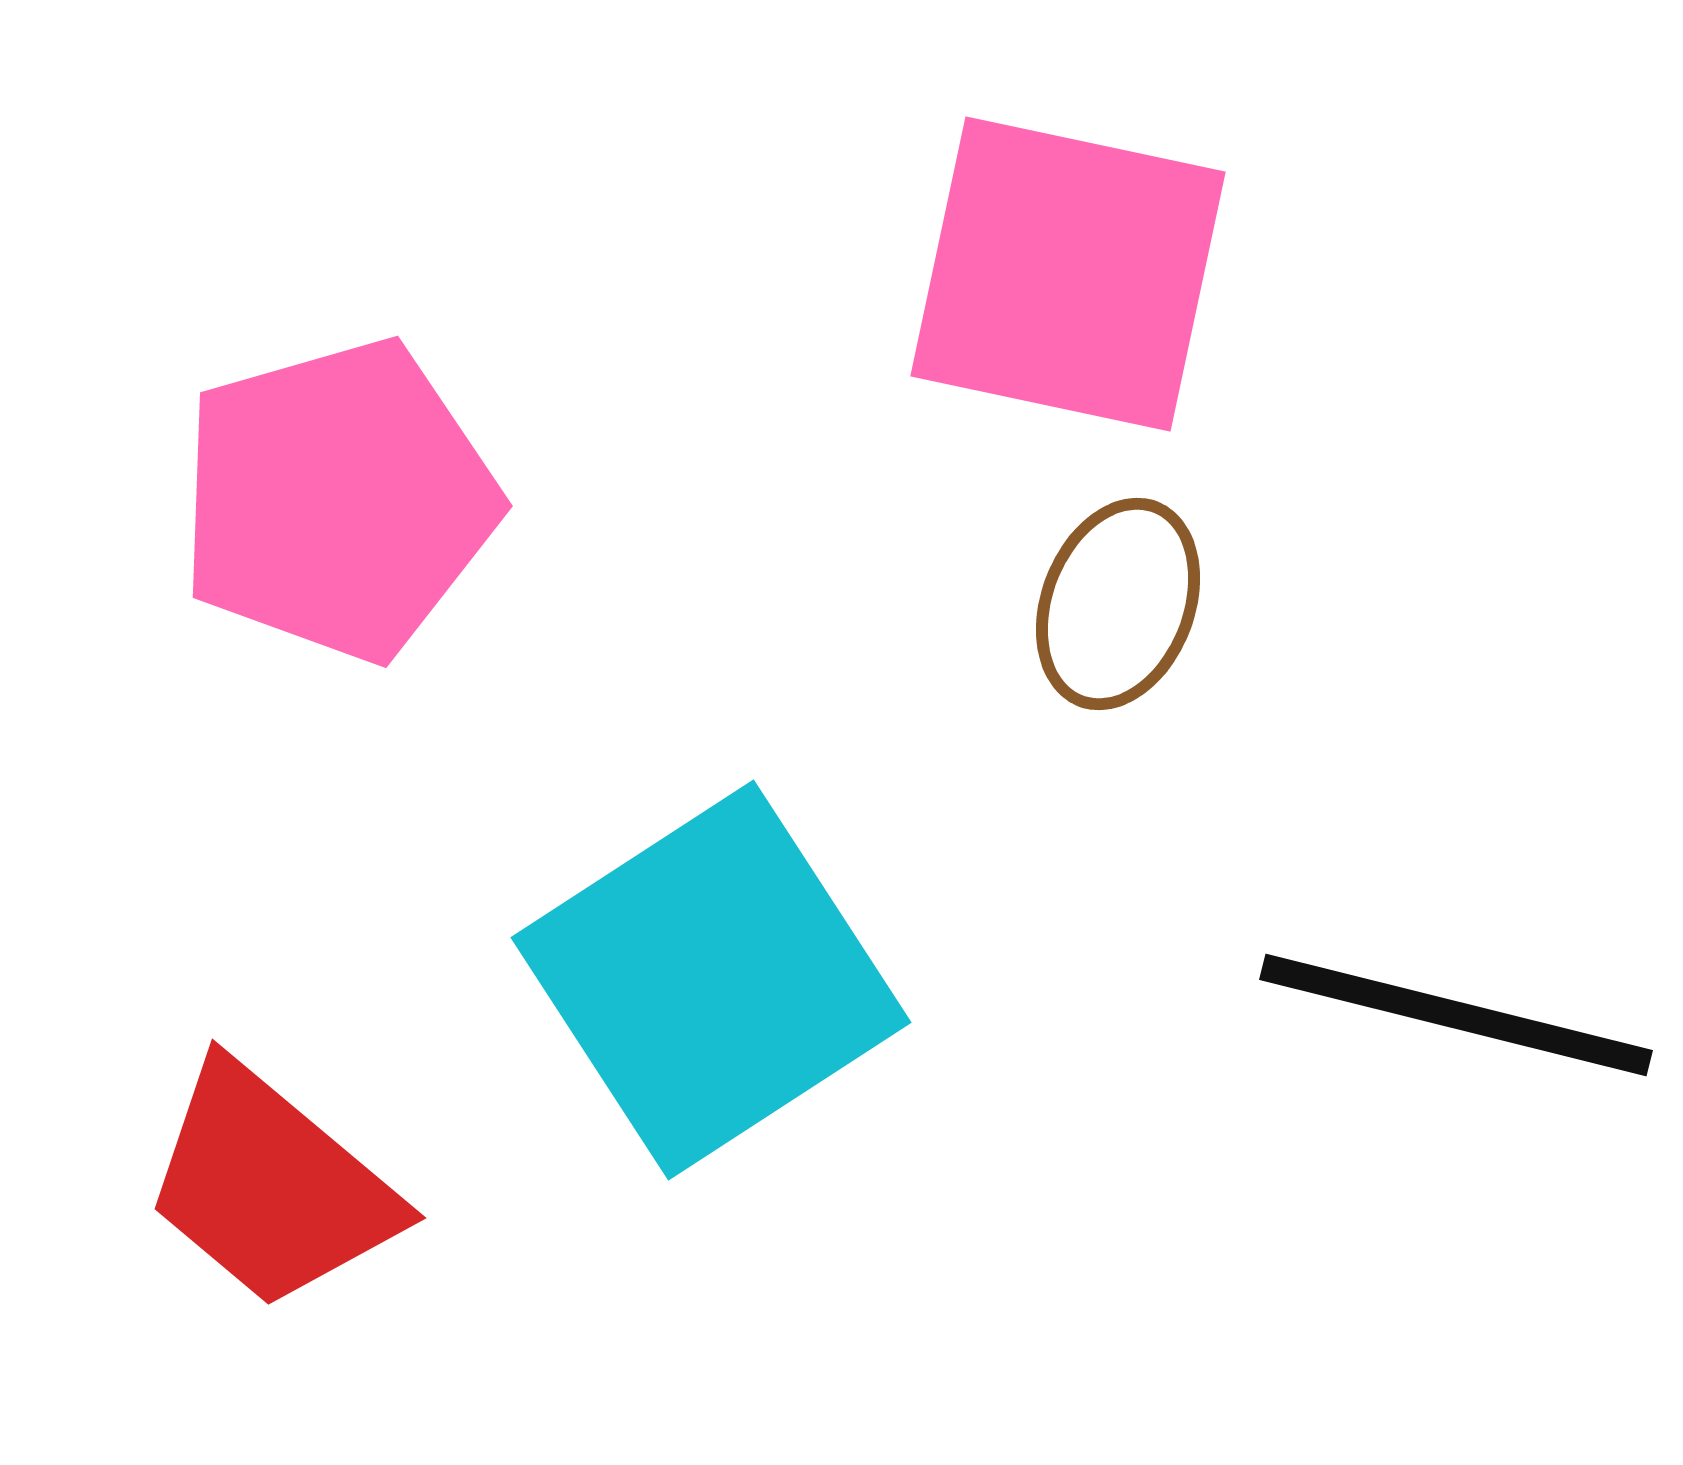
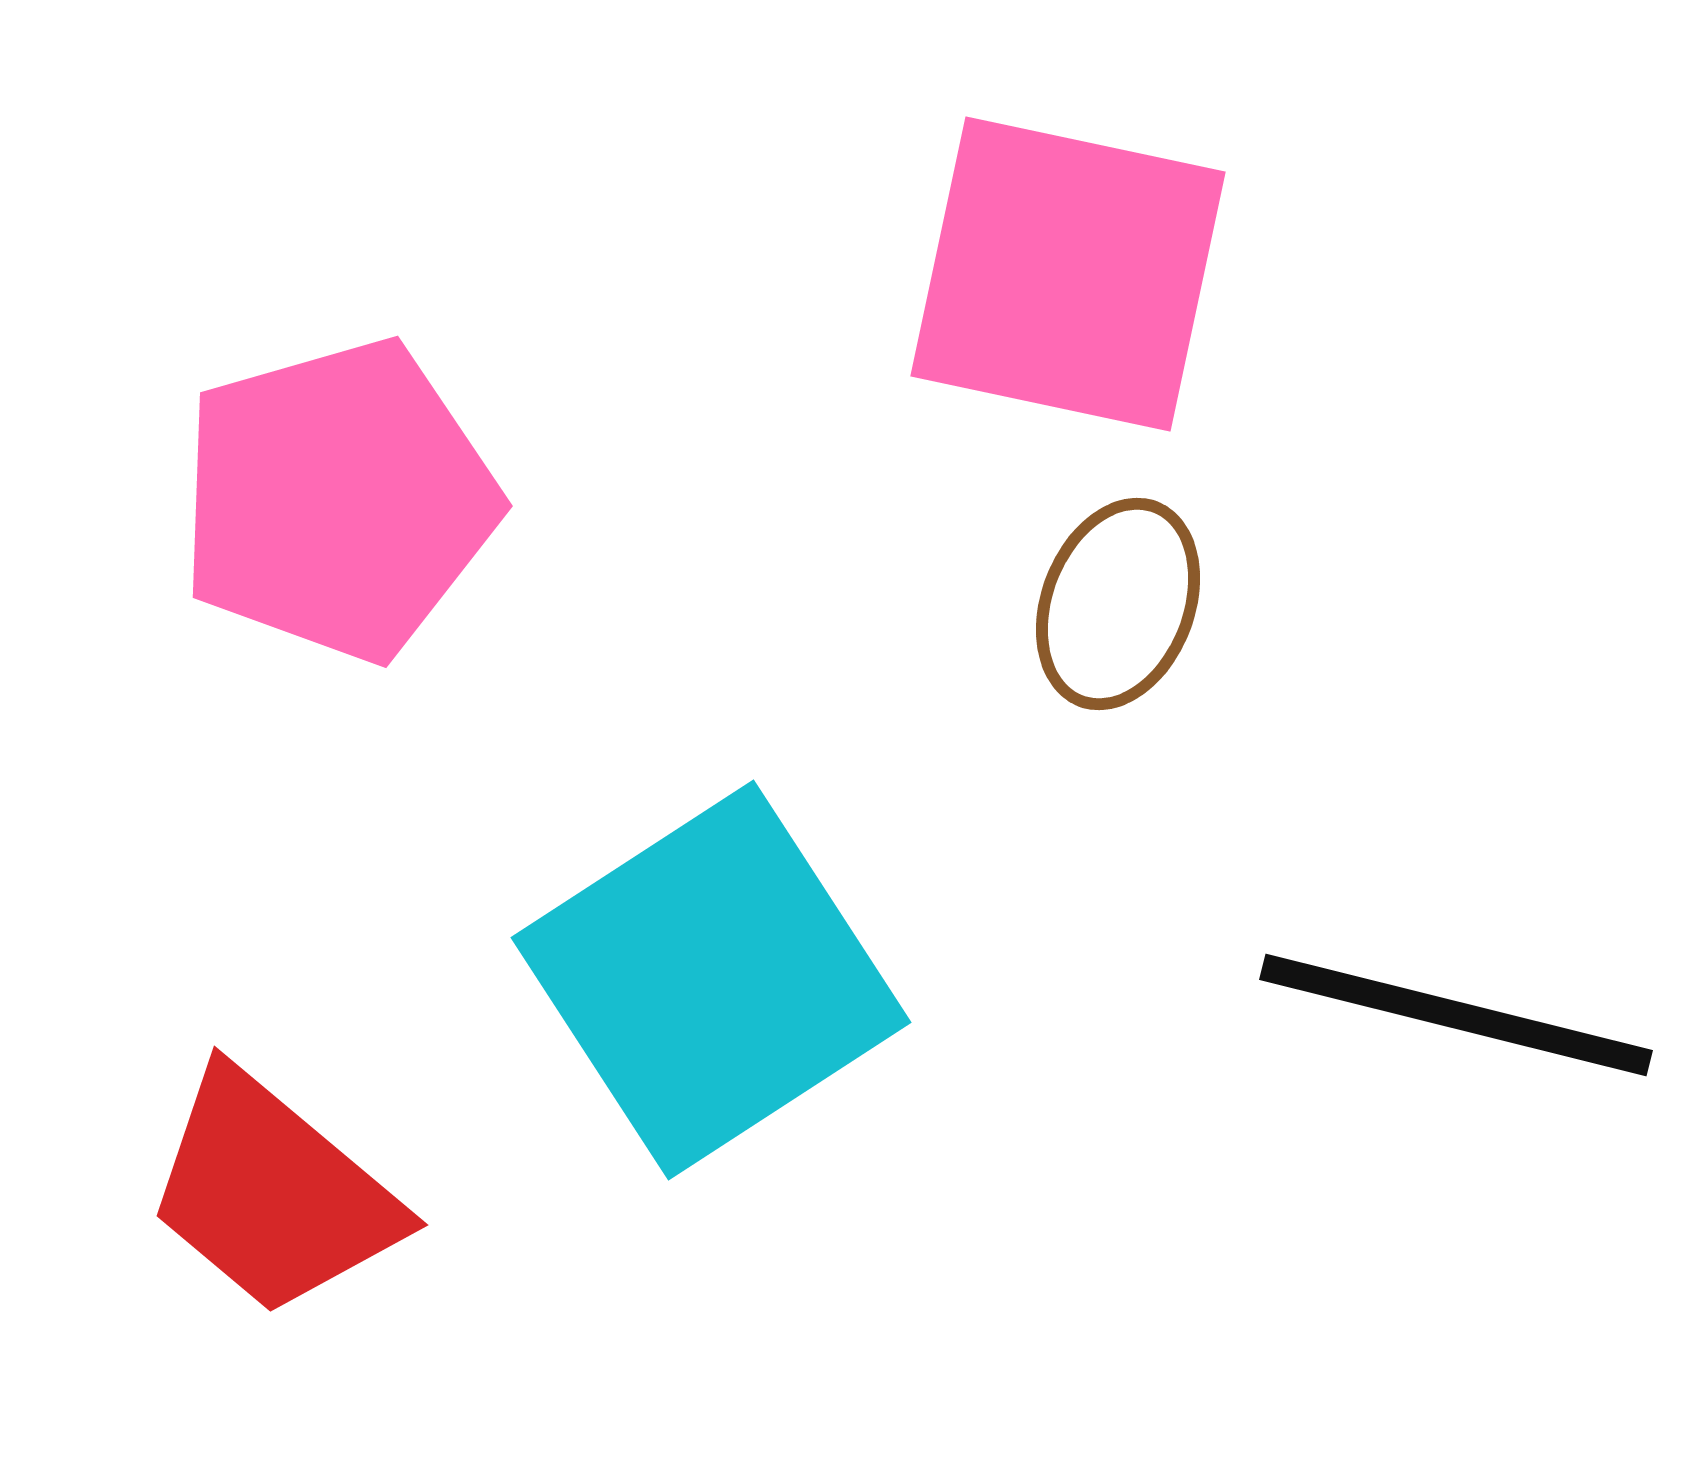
red trapezoid: moved 2 px right, 7 px down
